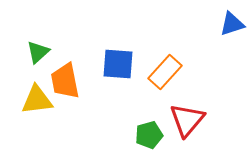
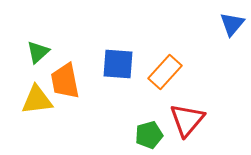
blue triangle: rotated 32 degrees counterclockwise
